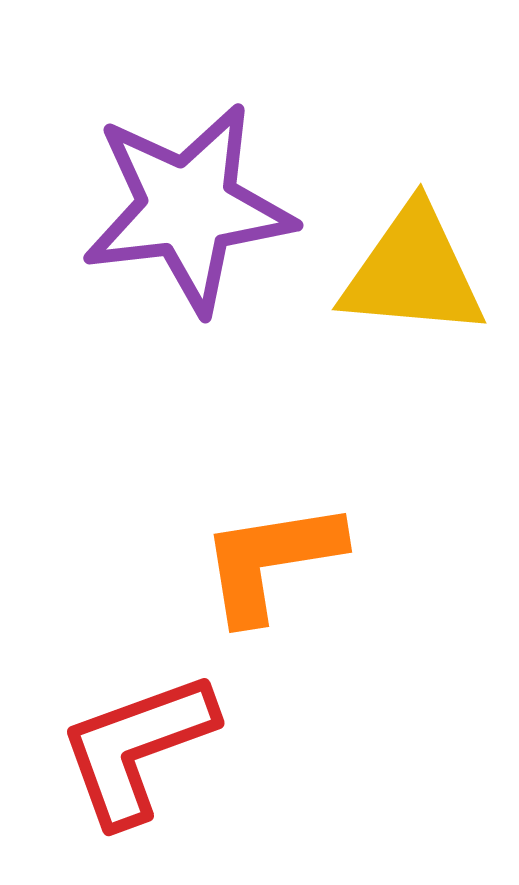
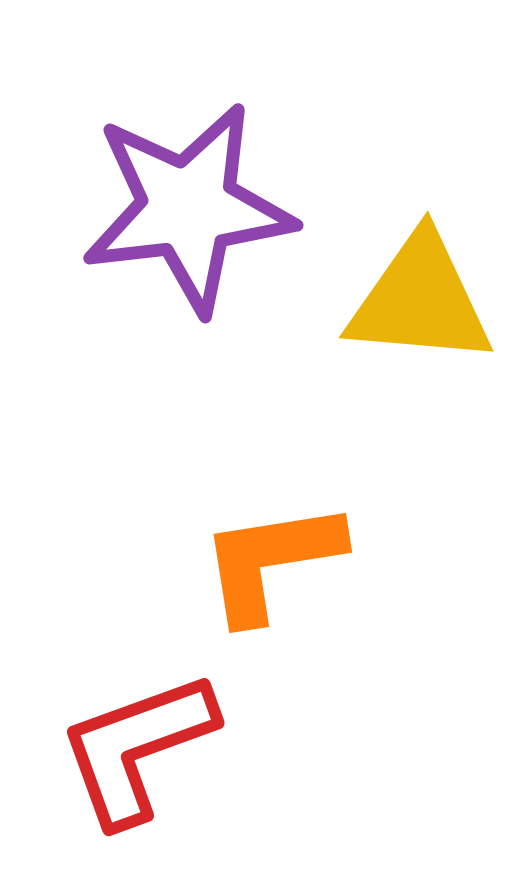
yellow triangle: moved 7 px right, 28 px down
